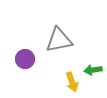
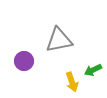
purple circle: moved 1 px left, 2 px down
green arrow: rotated 18 degrees counterclockwise
